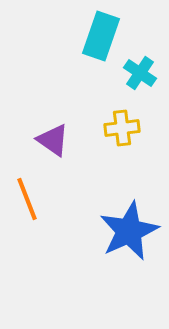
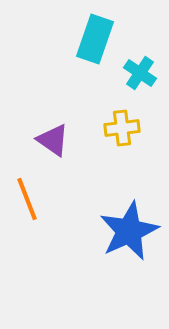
cyan rectangle: moved 6 px left, 3 px down
